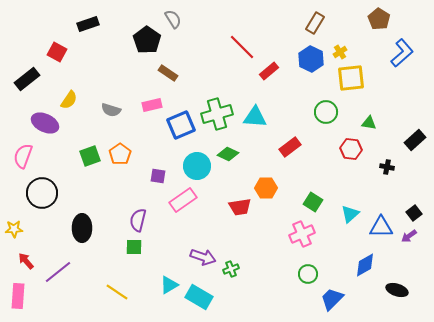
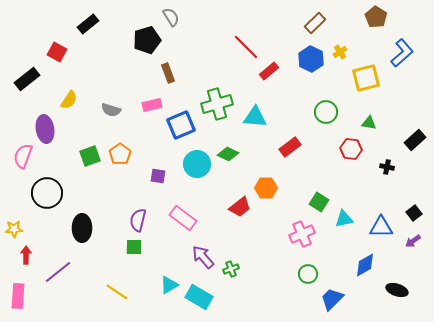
gray semicircle at (173, 19): moved 2 px left, 2 px up
brown pentagon at (379, 19): moved 3 px left, 2 px up
brown rectangle at (315, 23): rotated 15 degrees clockwise
black rectangle at (88, 24): rotated 20 degrees counterclockwise
black pentagon at (147, 40): rotated 20 degrees clockwise
red line at (242, 47): moved 4 px right
brown rectangle at (168, 73): rotated 36 degrees clockwise
yellow square at (351, 78): moved 15 px right; rotated 8 degrees counterclockwise
green cross at (217, 114): moved 10 px up
purple ellipse at (45, 123): moved 6 px down; rotated 56 degrees clockwise
cyan circle at (197, 166): moved 2 px up
black circle at (42, 193): moved 5 px right
pink rectangle at (183, 200): moved 18 px down; rotated 72 degrees clockwise
green square at (313, 202): moved 6 px right
red trapezoid at (240, 207): rotated 30 degrees counterclockwise
cyan triangle at (350, 214): moved 6 px left, 5 px down; rotated 30 degrees clockwise
purple arrow at (409, 236): moved 4 px right, 5 px down
purple arrow at (203, 257): rotated 150 degrees counterclockwise
red arrow at (26, 261): moved 6 px up; rotated 42 degrees clockwise
